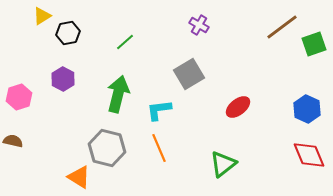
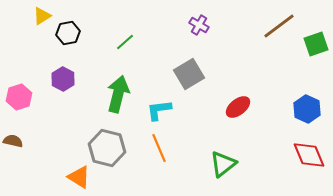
brown line: moved 3 px left, 1 px up
green square: moved 2 px right
